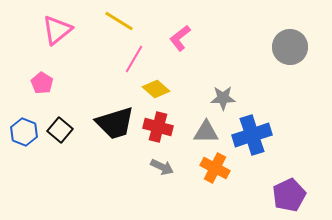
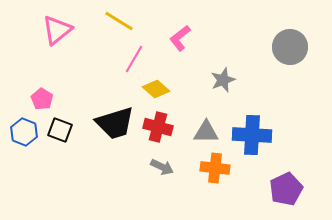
pink pentagon: moved 16 px down
gray star: moved 18 px up; rotated 20 degrees counterclockwise
black square: rotated 20 degrees counterclockwise
blue cross: rotated 21 degrees clockwise
orange cross: rotated 20 degrees counterclockwise
purple pentagon: moved 3 px left, 6 px up
